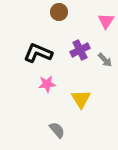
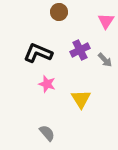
pink star: rotated 24 degrees clockwise
gray semicircle: moved 10 px left, 3 px down
